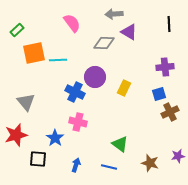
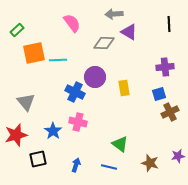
yellow rectangle: rotated 35 degrees counterclockwise
blue star: moved 2 px left, 7 px up
black square: rotated 18 degrees counterclockwise
